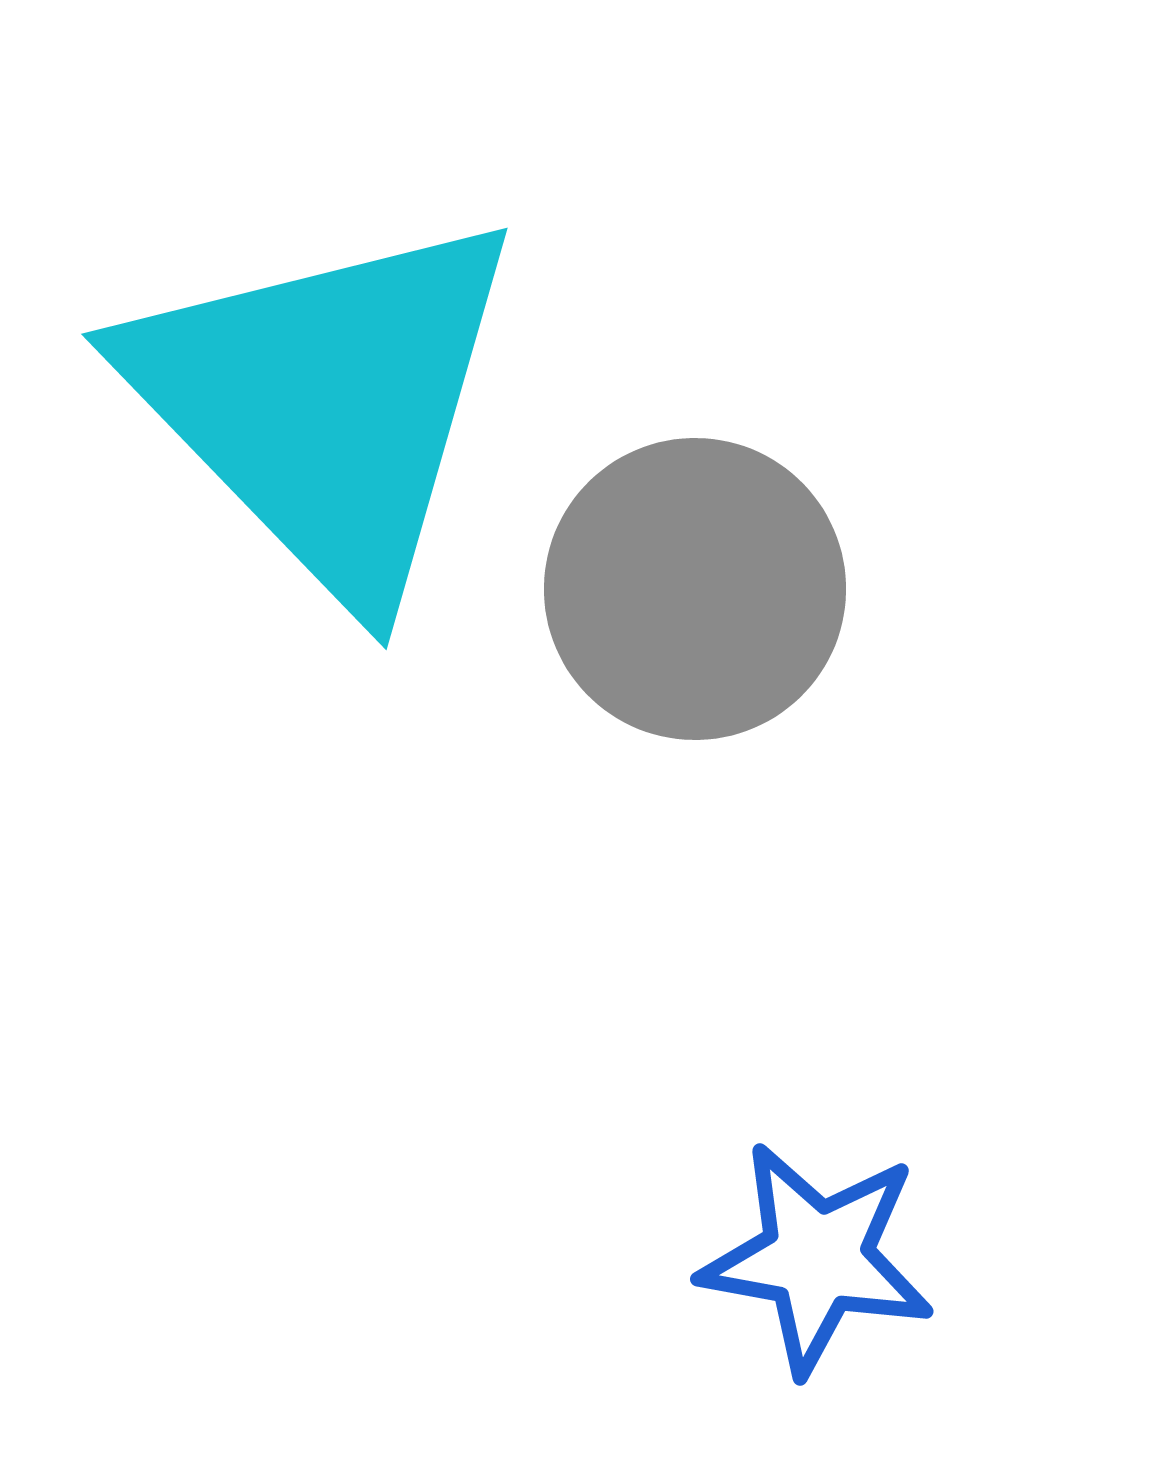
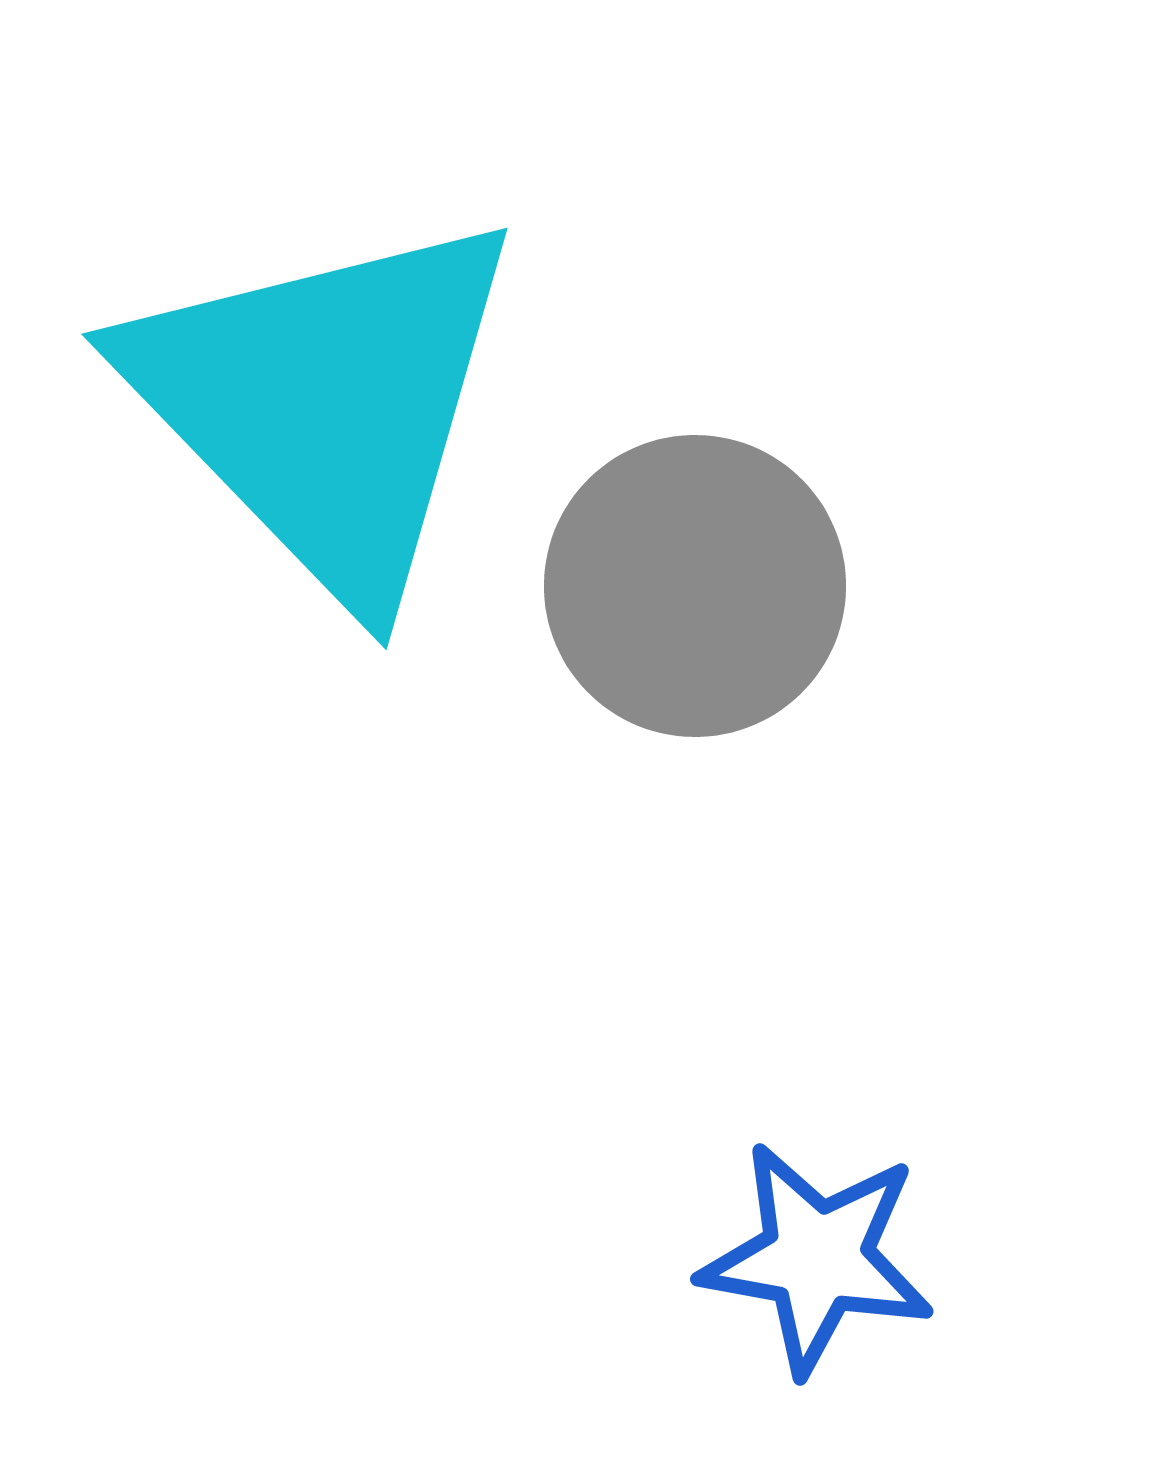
gray circle: moved 3 px up
